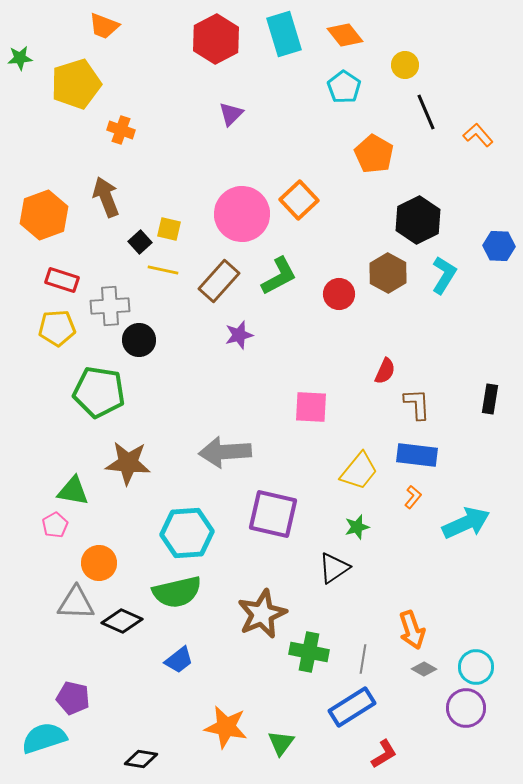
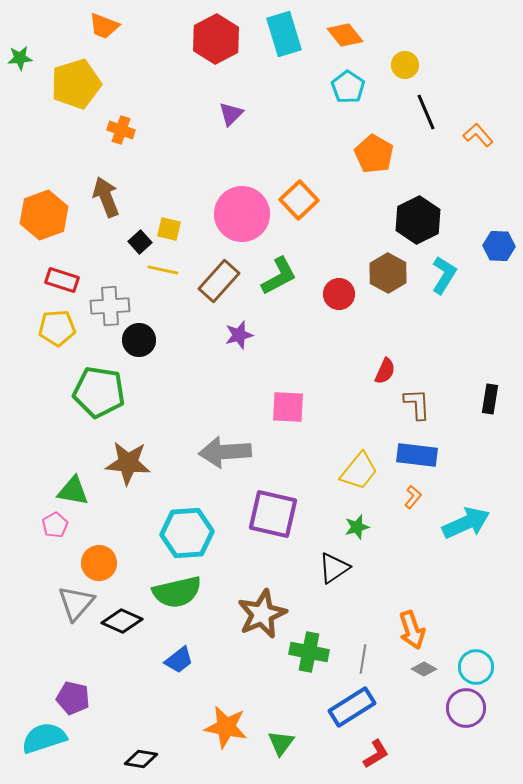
cyan pentagon at (344, 87): moved 4 px right
pink square at (311, 407): moved 23 px left
gray triangle at (76, 603): rotated 51 degrees counterclockwise
red L-shape at (384, 754): moved 8 px left
